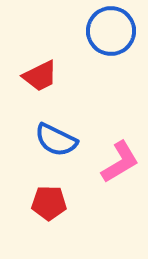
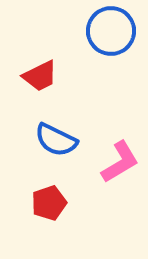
red pentagon: rotated 20 degrees counterclockwise
